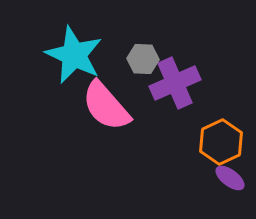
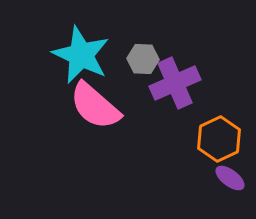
cyan star: moved 7 px right
pink semicircle: moved 11 px left; rotated 8 degrees counterclockwise
orange hexagon: moved 2 px left, 3 px up
